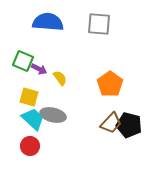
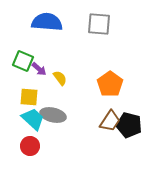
blue semicircle: moved 1 px left
purple arrow: rotated 14 degrees clockwise
yellow square: rotated 12 degrees counterclockwise
brown trapezoid: moved 1 px left, 2 px up; rotated 10 degrees counterclockwise
